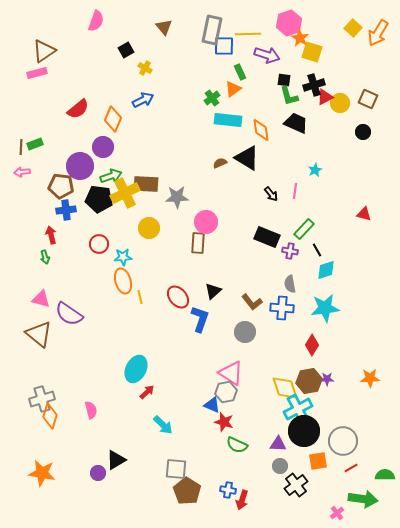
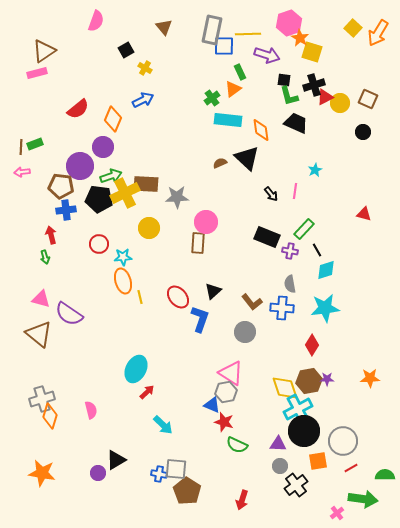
black triangle at (247, 158): rotated 12 degrees clockwise
blue cross at (228, 490): moved 69 px left, 16 px up
